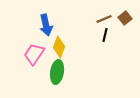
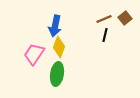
blue arrow: moved 9 px right, 1 px down; rotated 25 degrees clockwise
green ellipse: moved 2 px down
